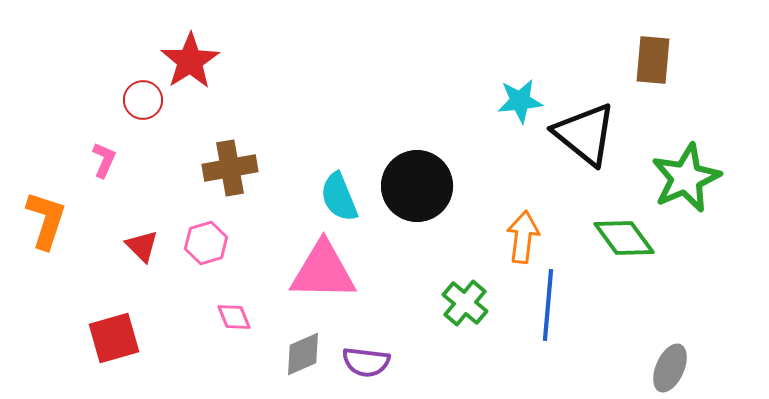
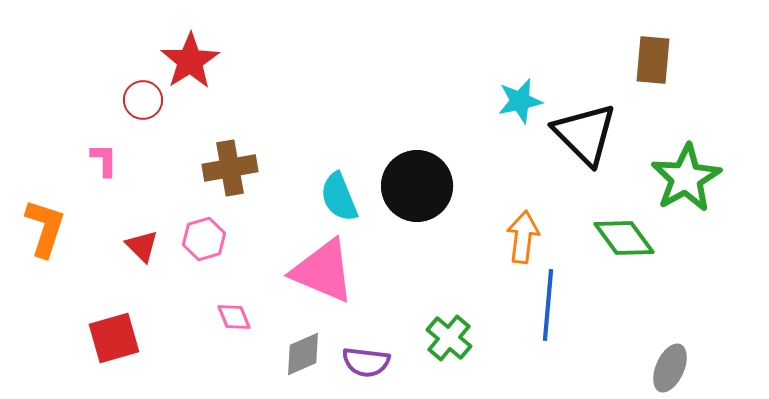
cyan star: rotated 6 degrees counterclockwise
black triangle: rotated 6 degrees clockwise
pink L-shape: rotated 24 degrees counterclockwise
green star: rotated 6 degrees counterclockwise
orange L-shape: moved 1 px left, 8 px down
pink hexagon: moved 2 px left, 4 px up
pink triangle: rotated 22 degrees clockwise
green cross: moved 16 px left, 35 px down
